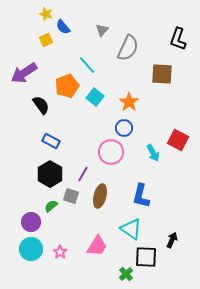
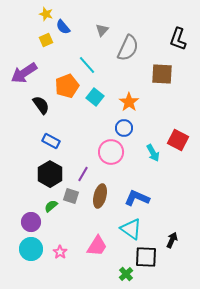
blue L-shape: moved 4 px left, 2 px down; rotated 100 degrees clockwise
